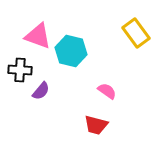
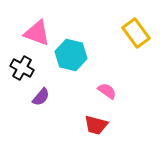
pink triangle: moved 1 px left, 3 px up
cyan hexagon: moved 4 px down
black cross: moved 2 px right, 2 px up; rotated 25 degrees clockwise
purple semicircle: moved 6 px down
